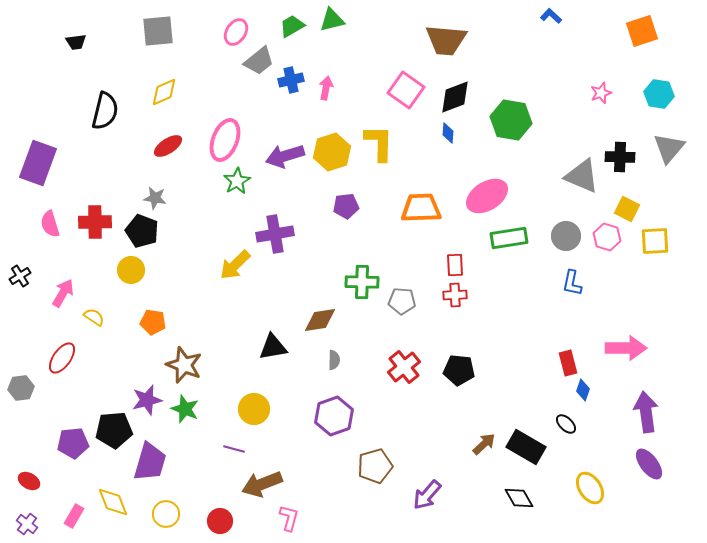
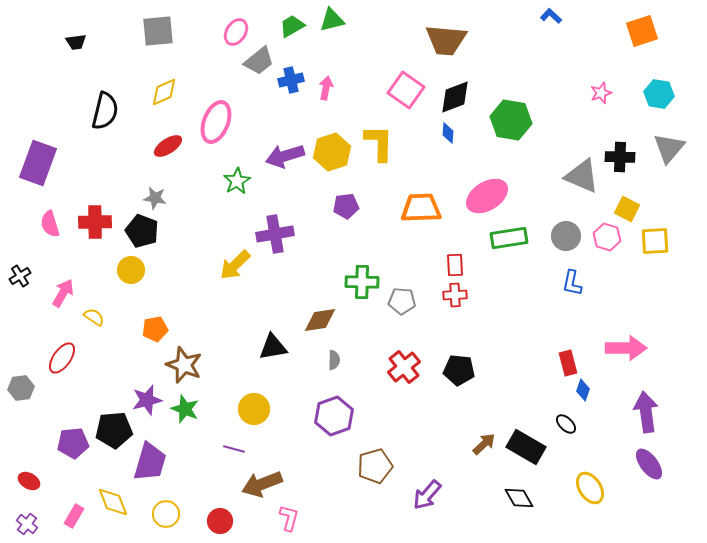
pink ellipse at (225, 140): moved 9 px left, 18 px up
orange pentagon at (153, 322): moved 2 px right, 7 px down; rotated 20 degrees counterclockwise
